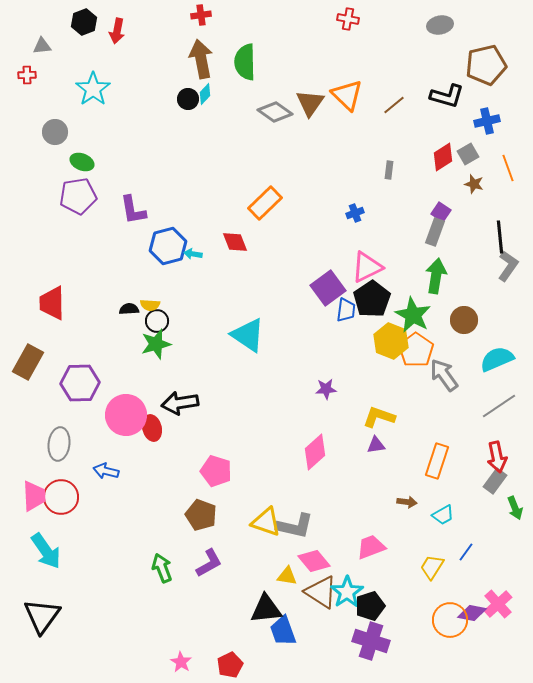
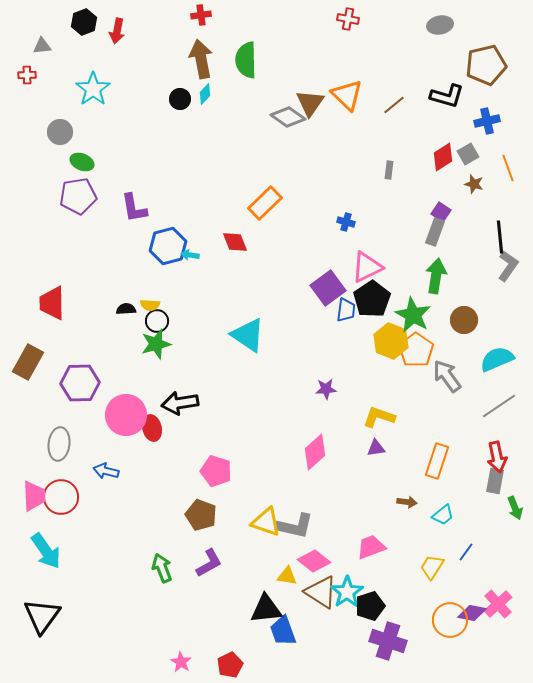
green semicircle at (245, 62): moved 1 px right, 2 px up
black circle at (188, 99): moved 8 px left
gray diamond at (275, 112): moved 13 px right, 5 px down
gray circle at (55, 132): moved 5 px right
purple L-shape at (133, 210): moved 1 px right, 2 px up
blue cross at (355, 213): moved 9 px left, 9 px down; rotated 36 degrees clockwise
cyan arrow at (193, 254): moved 3 px left, 1 px down
black semicircle at (129, 309): moved 3 px left
gray arrow at (444, 375): moved 3 px right, 1 px down
purple triangle at (376, 445): moved 3 px down
gray rectangle at (495, 481): rotated 25 degrees counterclockwise
cyan trapezoid at (443, 515): rotated 10 degrees counterclockwise
pink diamond at (314, 561): rotated 12 degrees counterclockwise
purple cross at (371, 641): moved 17 px right
